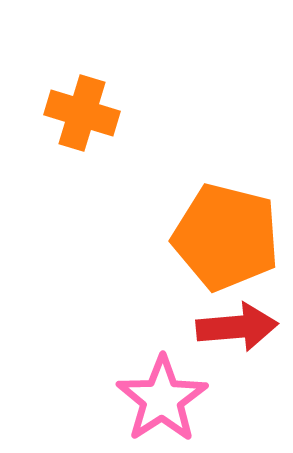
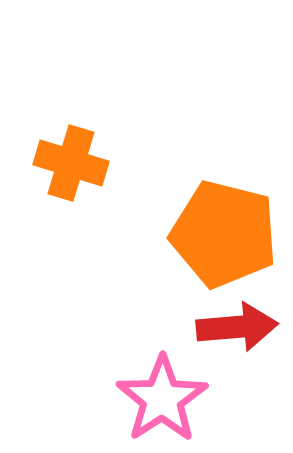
orange cross: moved 11 px left, 50 px down
orange pentagon: moved 2 px left, 3 px up
